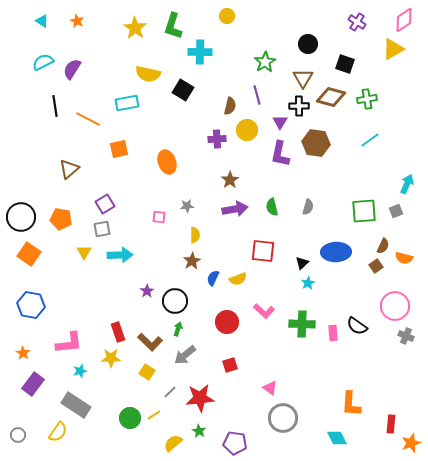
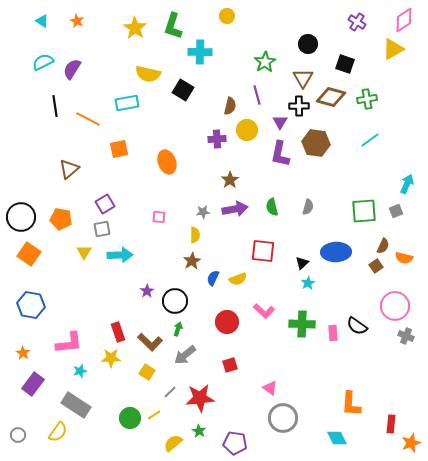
gray star at (187, 206): moved 16 px right, 6 px down
